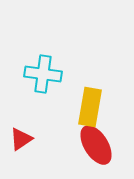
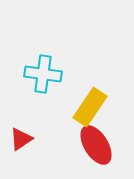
yellow rectangle: rotated 24 degrees clockwise
